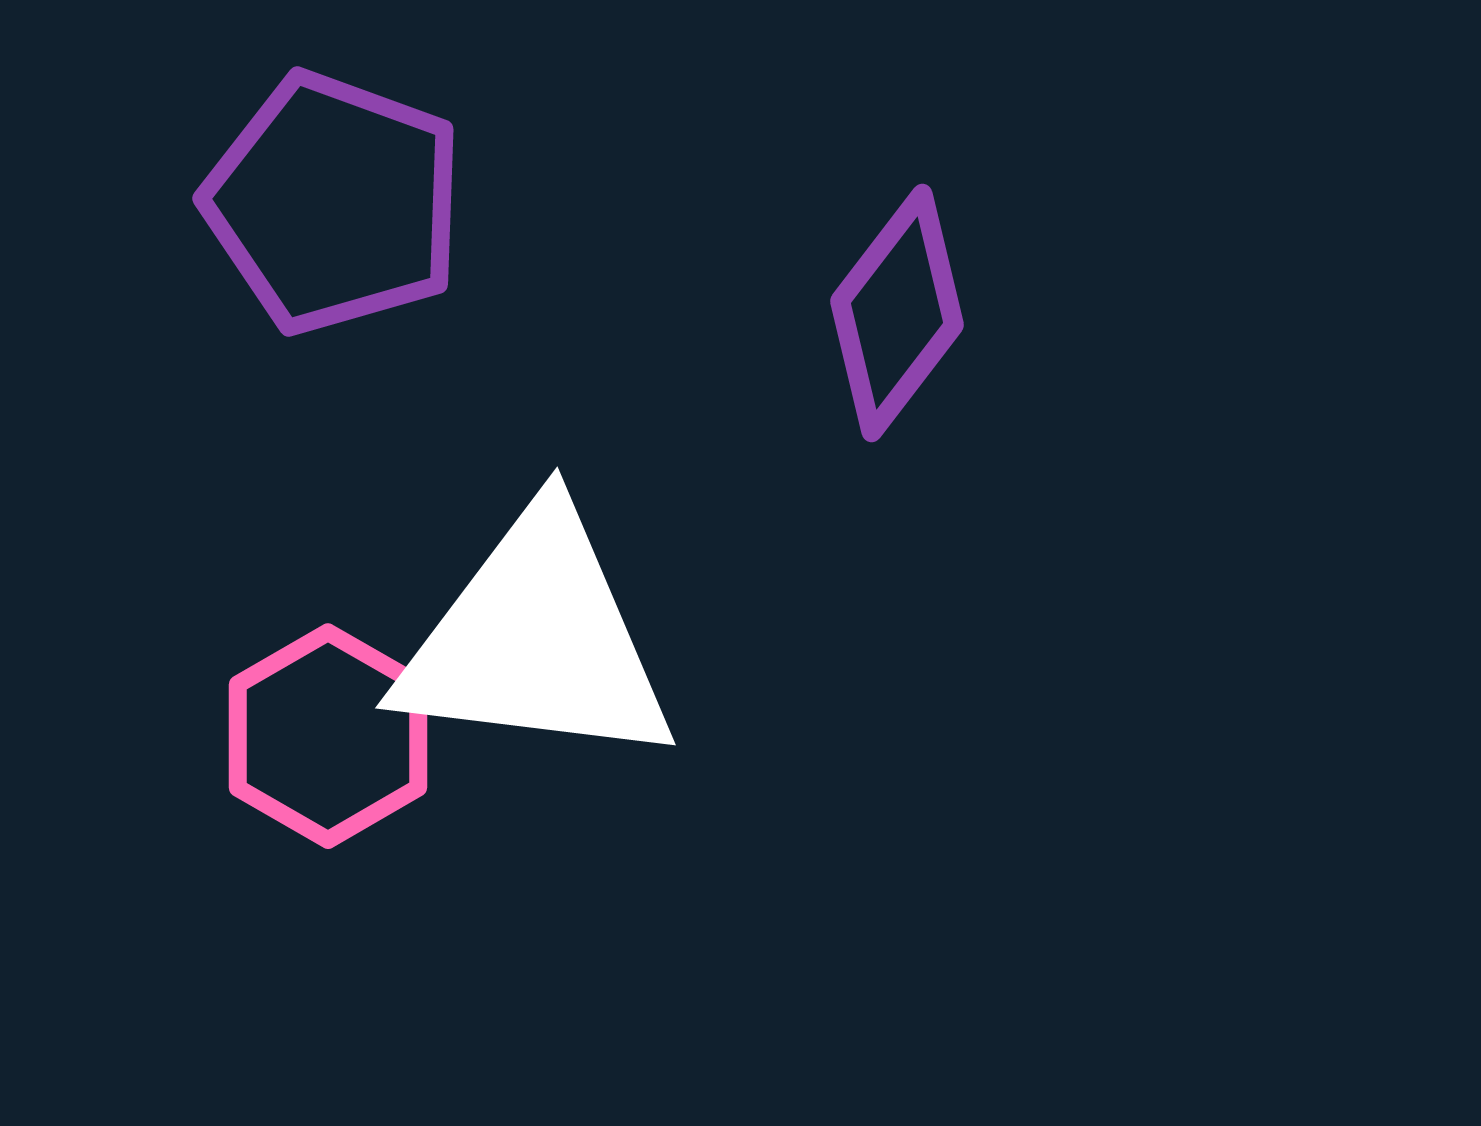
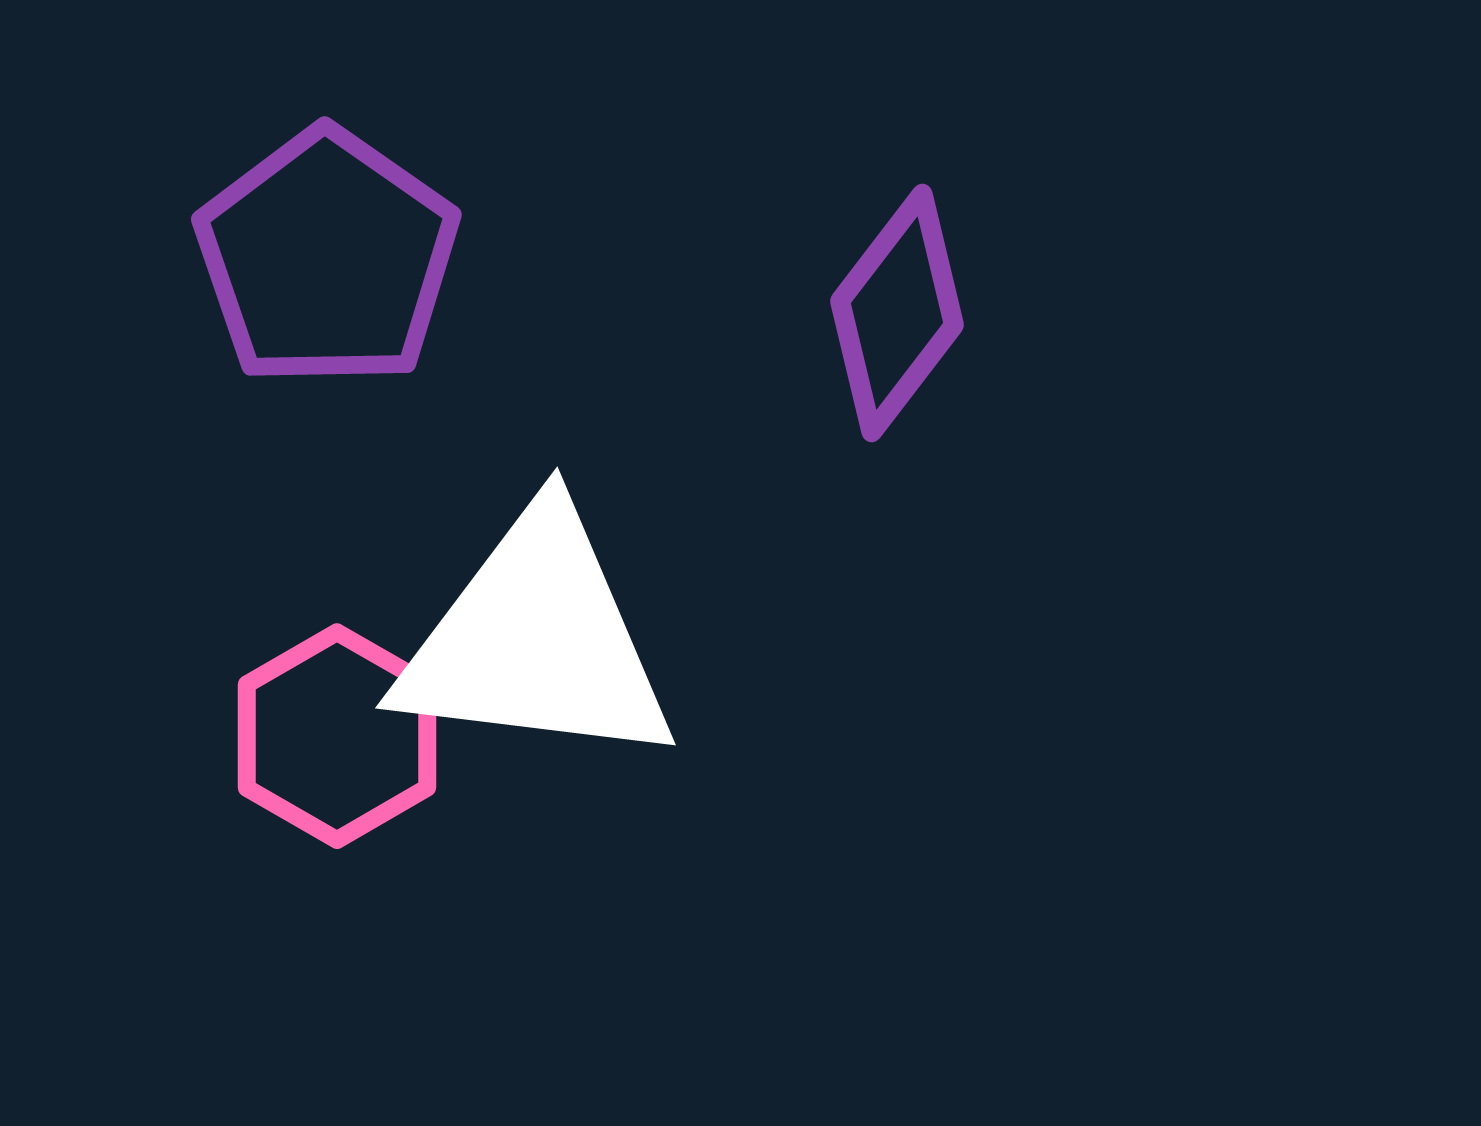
purple pentagon: moved 7 px left, 55 px down; rotated 15 degrees clockwise
pink hexagon: moved 9 px right
